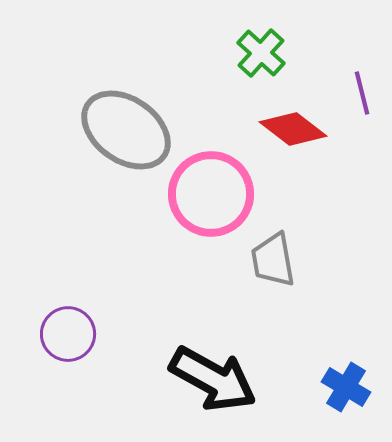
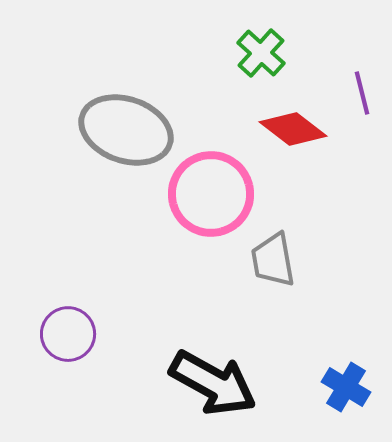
gray ellipse: rotated 16 degrees counterclockwise
black arrow: moved 4 px down
